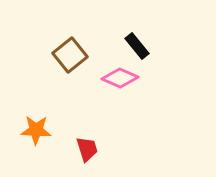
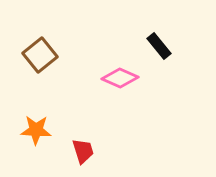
black rectangle: moved 22 px right
brown square: moved 30 px left
red trapezoid: moved 4 px left, 2 px down
